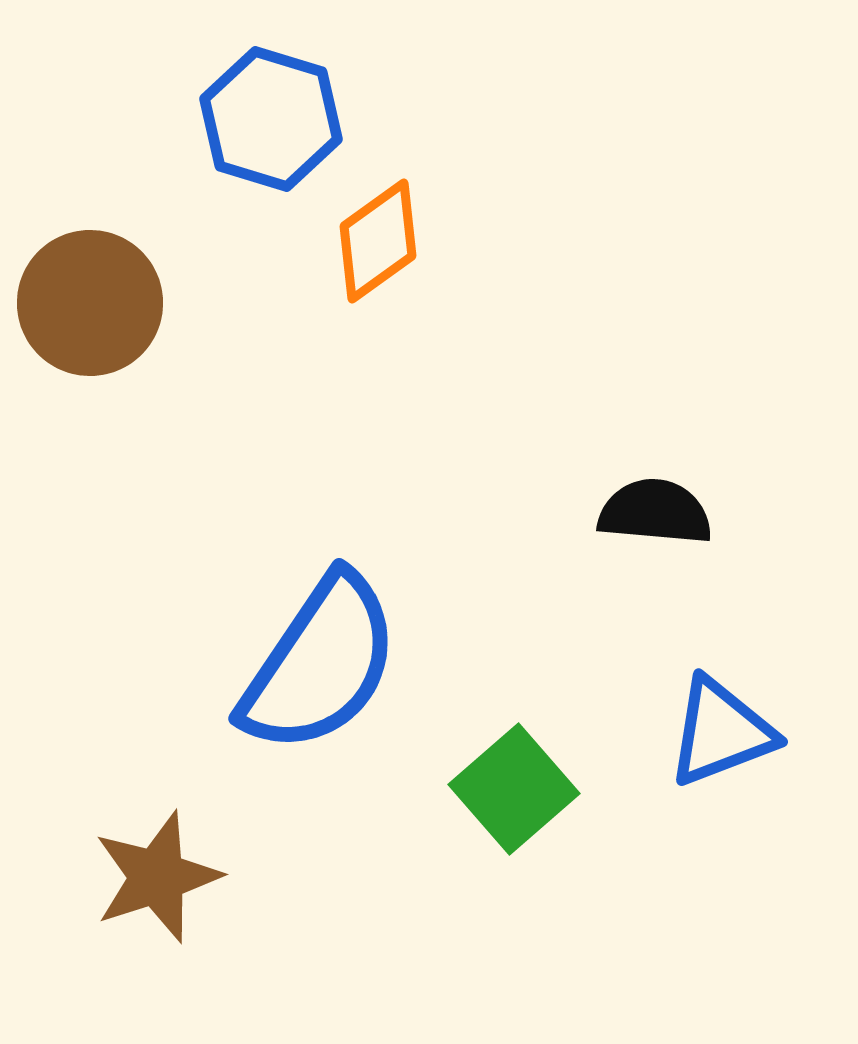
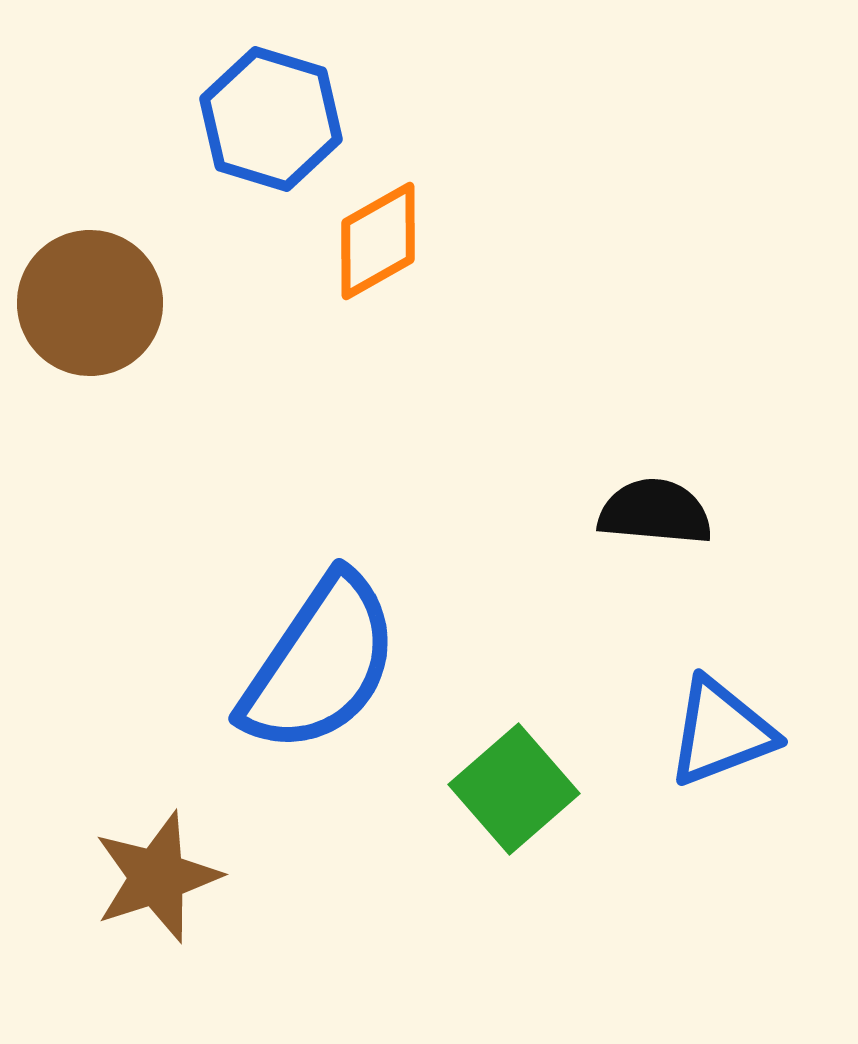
orange diamond: rotated 6 degrees clockwise
